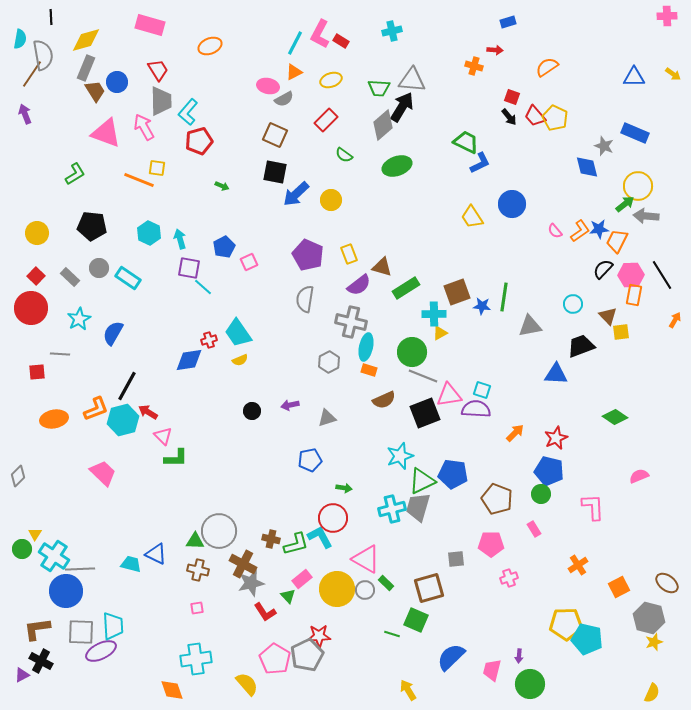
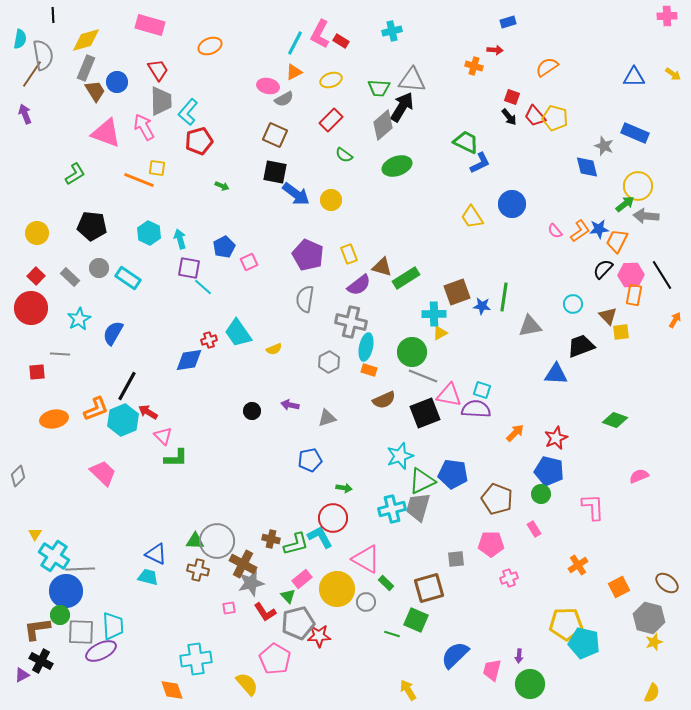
black line at (51, 17): moved 2 px right, 2 px up
yellow pentagon at (555, 118): rotated 10 degrees counterclockwise
red rectangle at (326, 120): moved 5 px right
blue arrow at (296, 194): rotated 100 degrees counterclockwise
green rectangle at (406, 288): moved 10 px up
yellow semicircle at (240, 360): moved 34 px right, 11 px up
pink triangle at (449, 395): rotated 20 degrees clockwise
purple arrow at (290, 405): rotated 24 degrees clockwise
green diamond at (615, 417): moved 3 px down; rotated 15 degrees counterclockwise
cyan hexagon at (123, 420): rotated 8 degrees counterclockwise
gray circle at (219, 531): moved 2 px left, 10 px down
green circle at (22, 549): moved 38 px right, 66 px down
cyan trapezoid at (131, 564): moved 17 px right, 13 px down
gray circle at (365, 590): moved 1 px right, 12 px down
pink square at (197, 608): moved 32 px right
cyan pentagon at (587, 639): moved 3 px left, 4 px down
gray pentagon at (307, 655): moved 9 px left, 32 px up; rotated 12 degrees clockwise
blue semicircle at (451, 657): moved 4 px right, 2 px up
